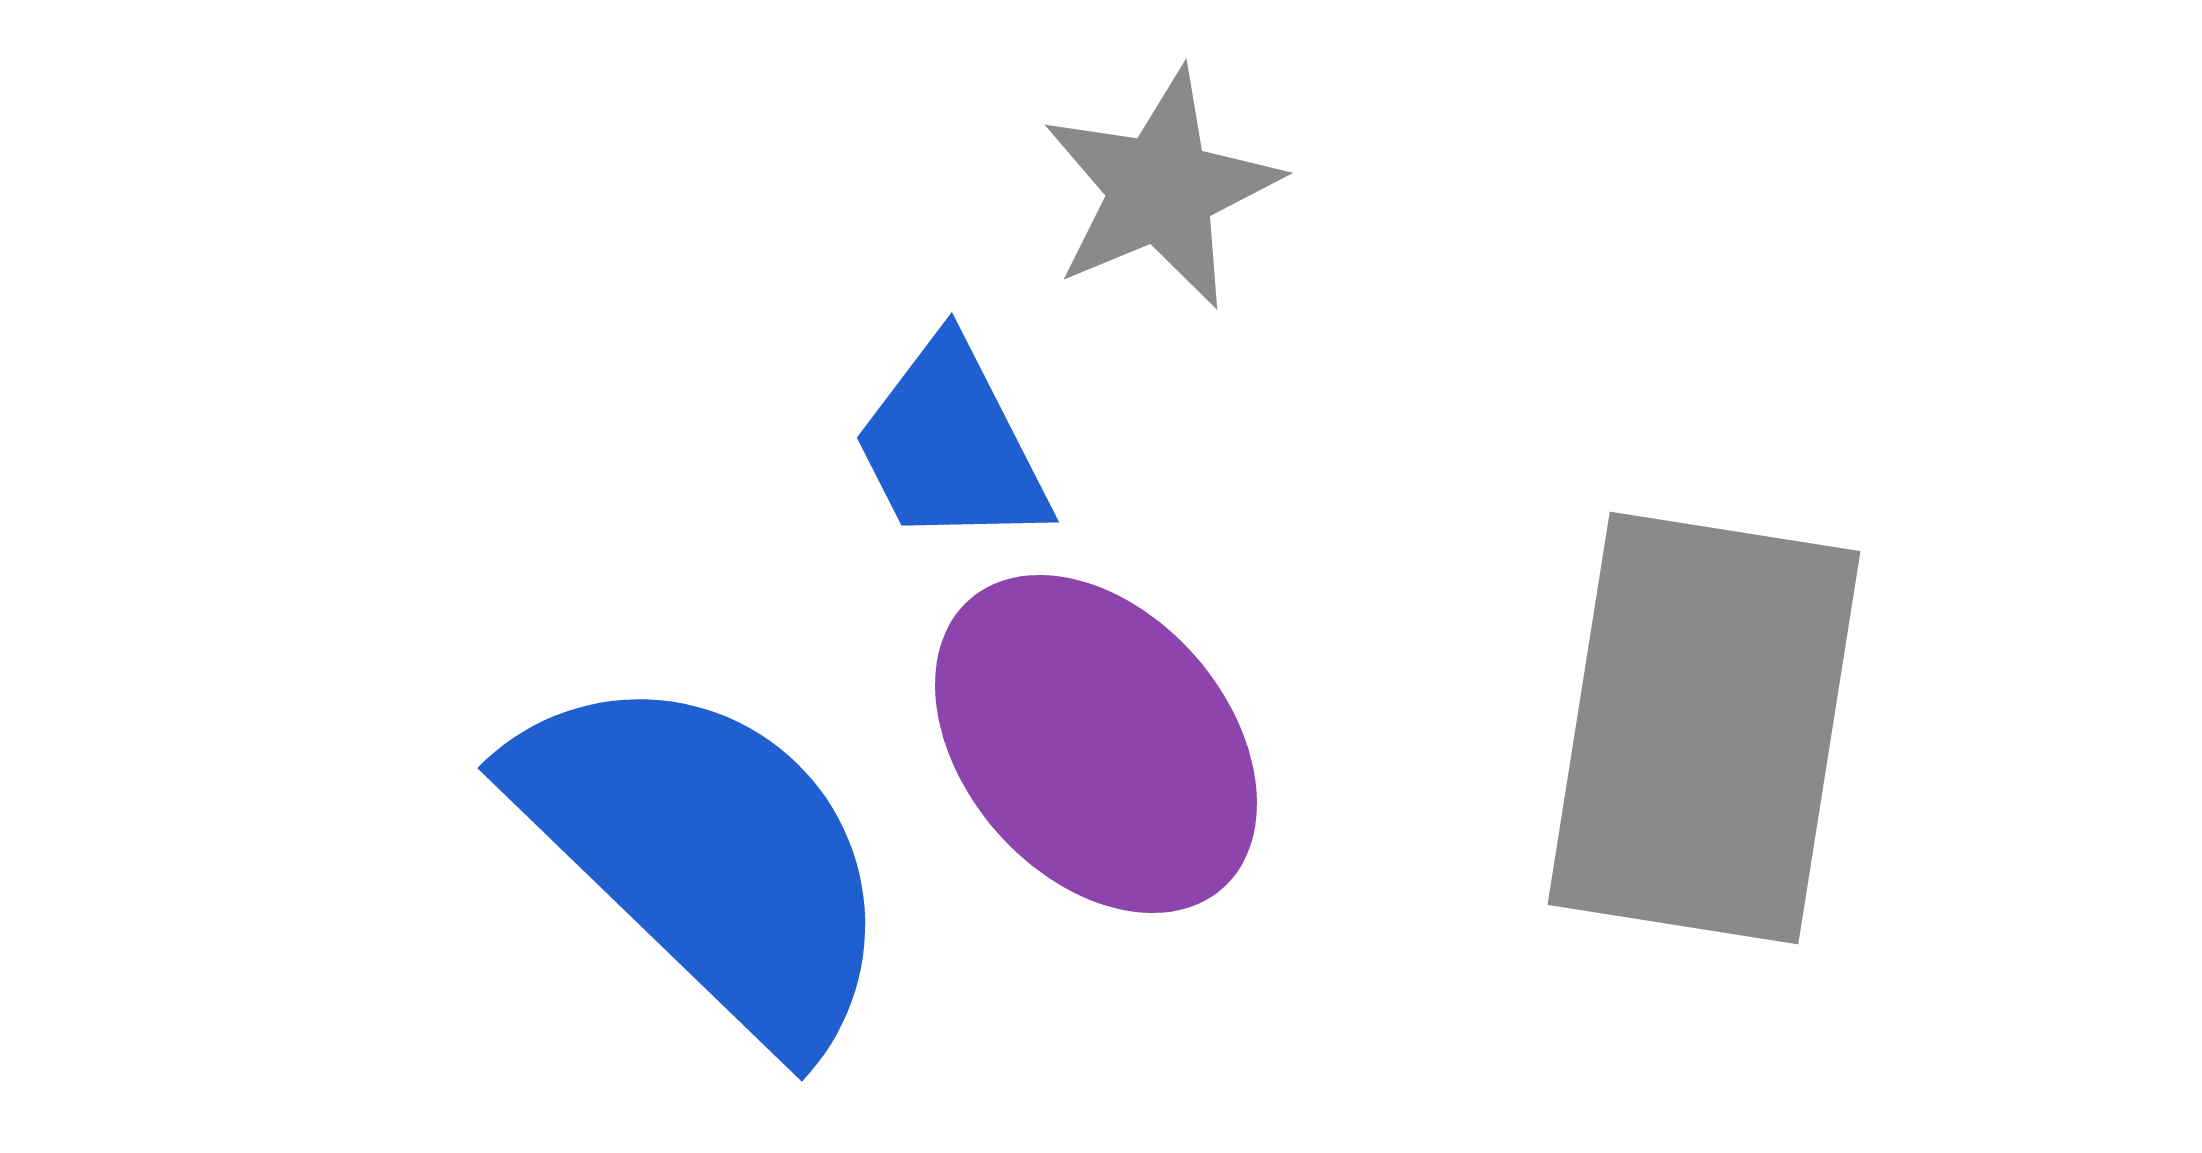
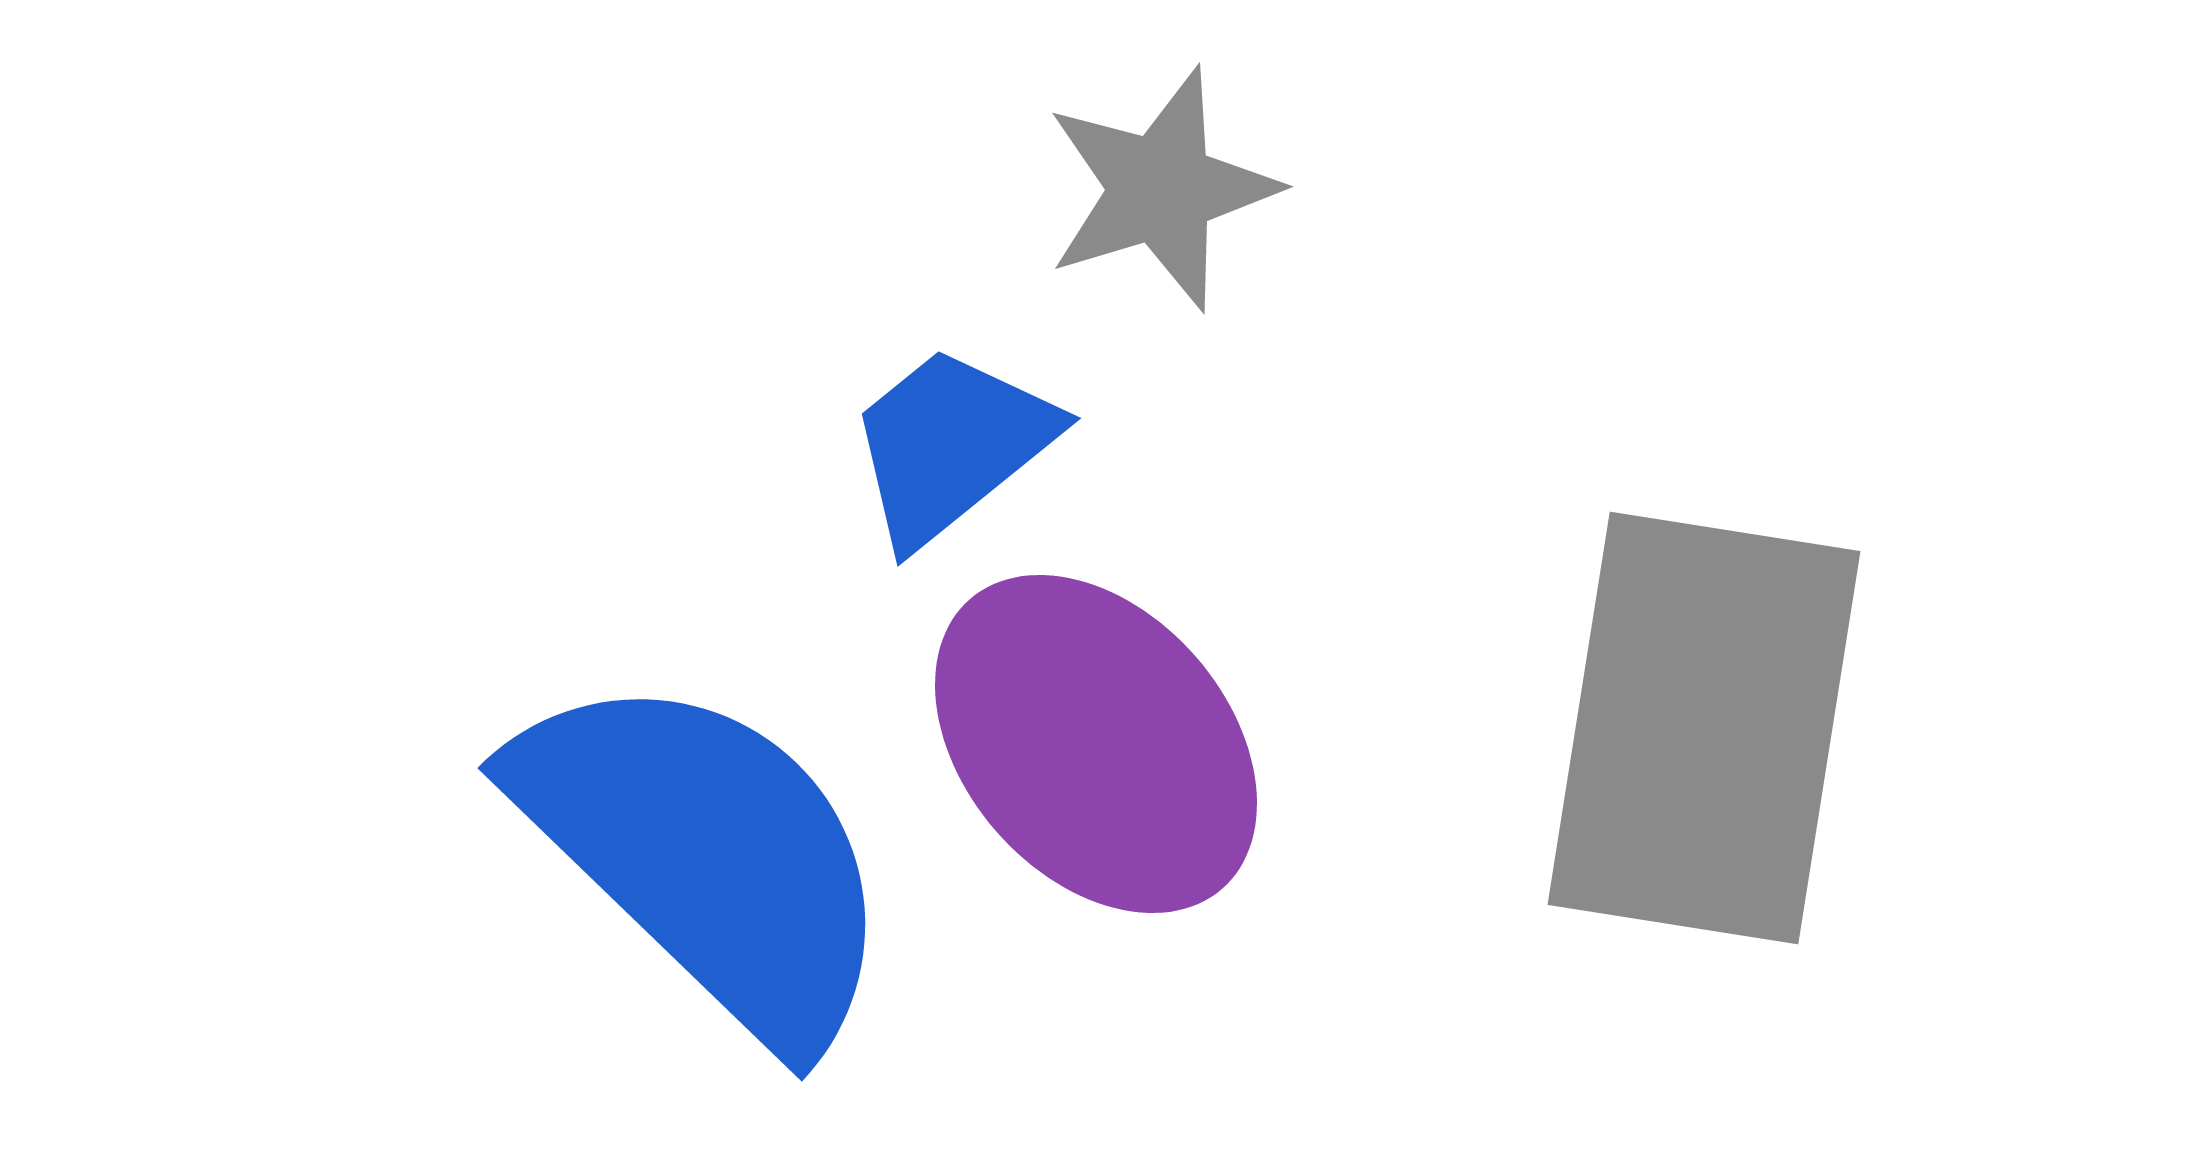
gray star: rotated 6 degrees clockwise
blue trapezoid: rotated 78 degrees clockwise
